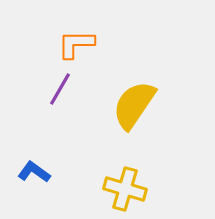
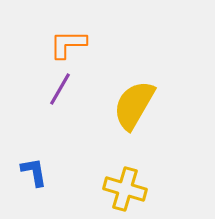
orange L-shape: moved 8 px left
yellow semicircle: rotated 4 degrees counterclockwise
blue L-shape: rotated 44 degrees clockwise
